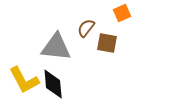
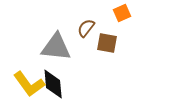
yellow L-shape: moved 5 px right, 4 px down; rotated 8 degrees counterclockwise
